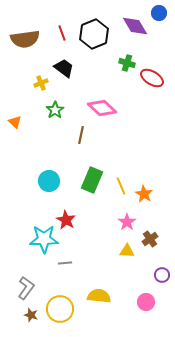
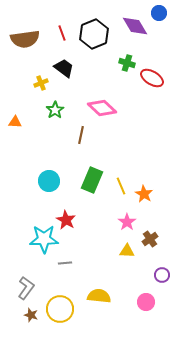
orange triangle: rotated 40 degrees counterclockwise
